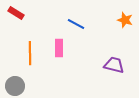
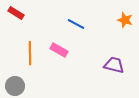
pink rectangle: moved 2 px down; rotated 60 degrees counterclockwise
